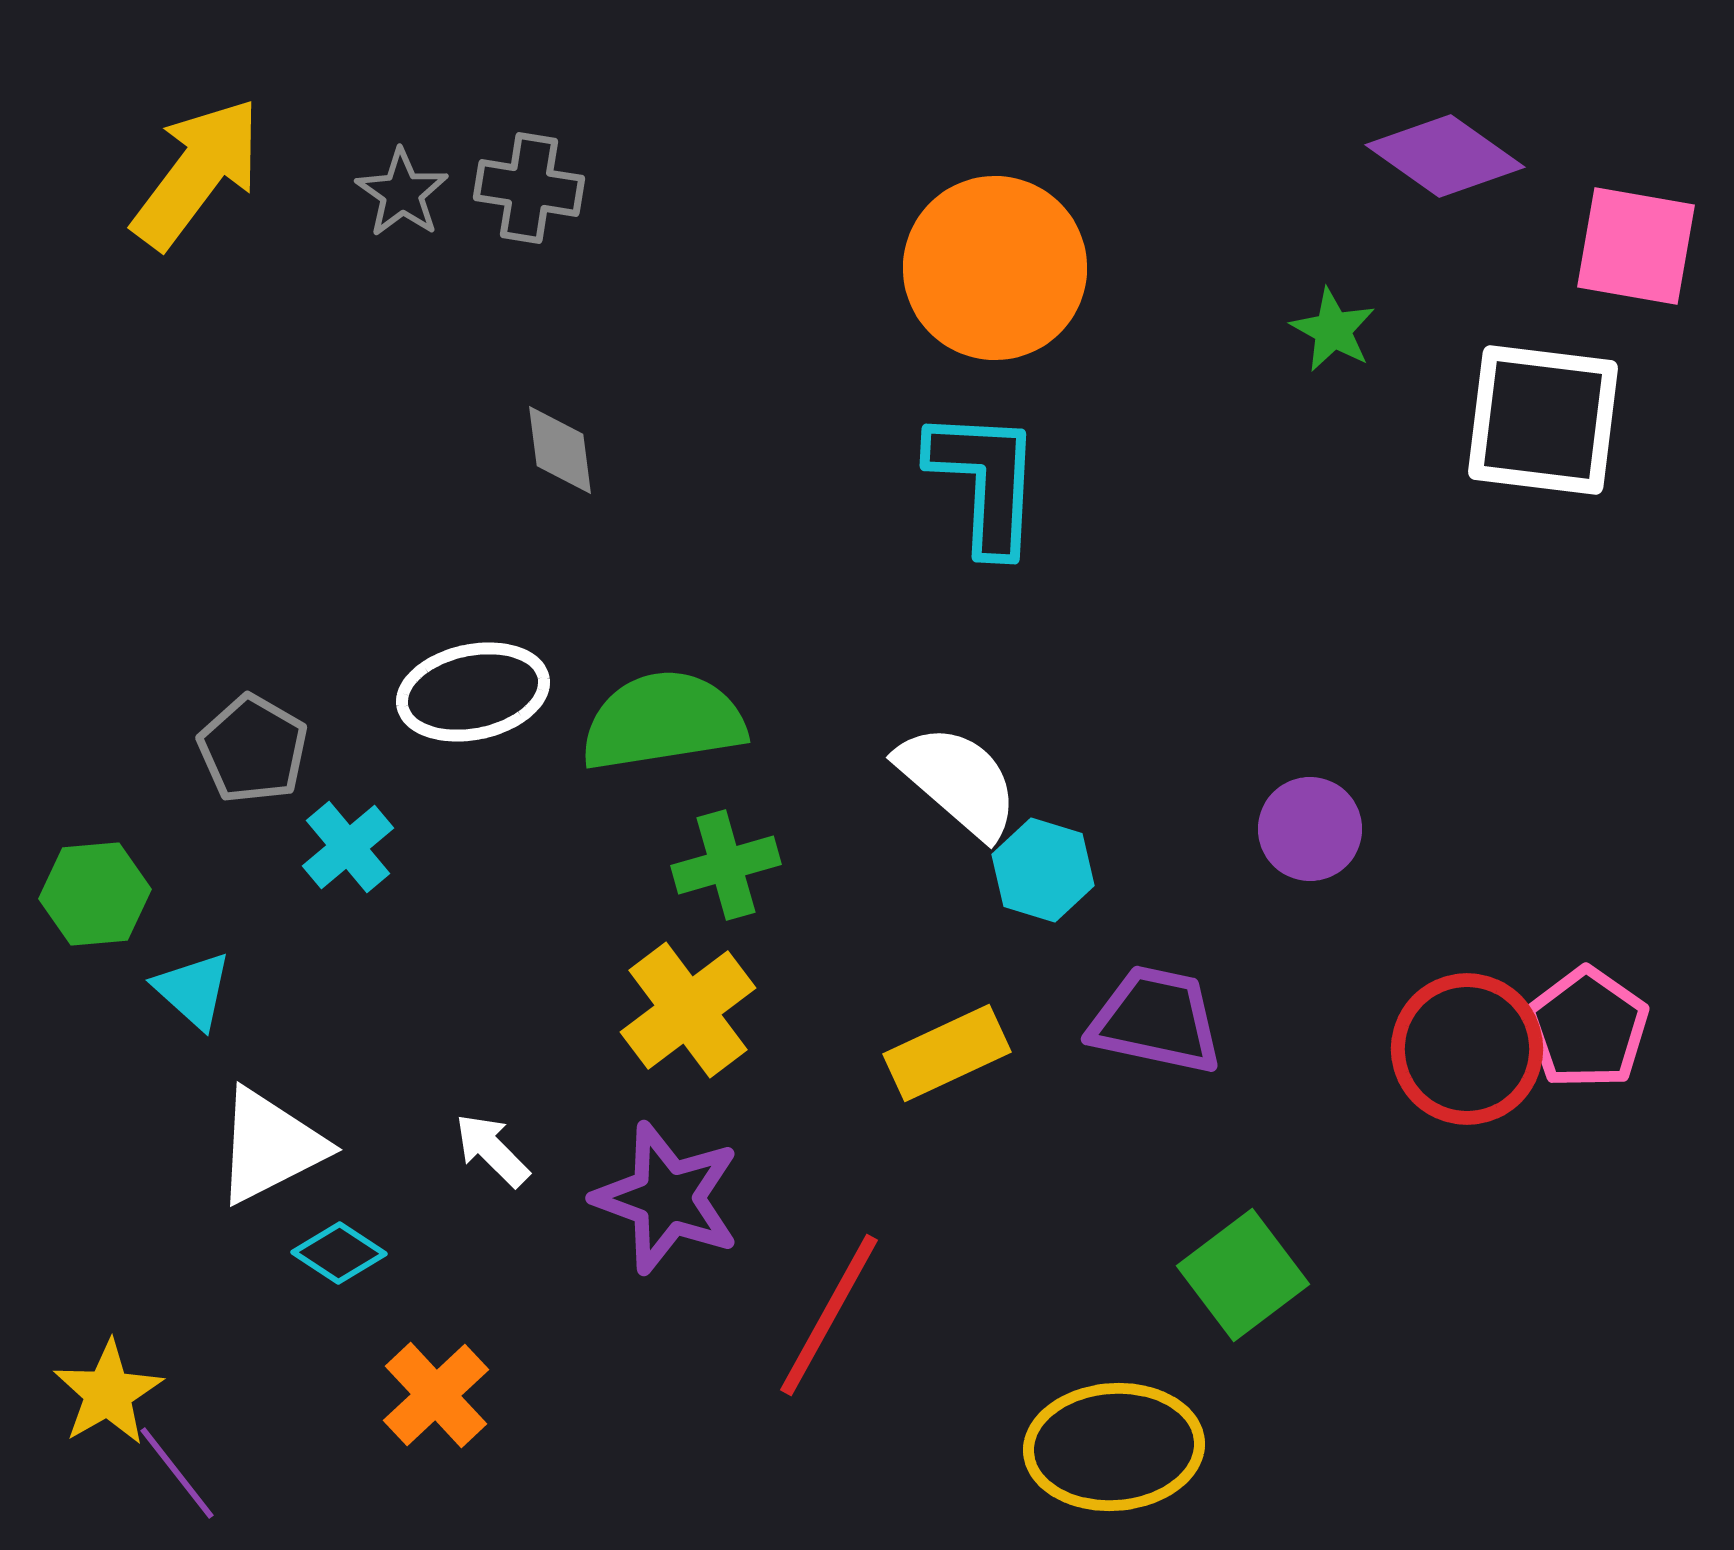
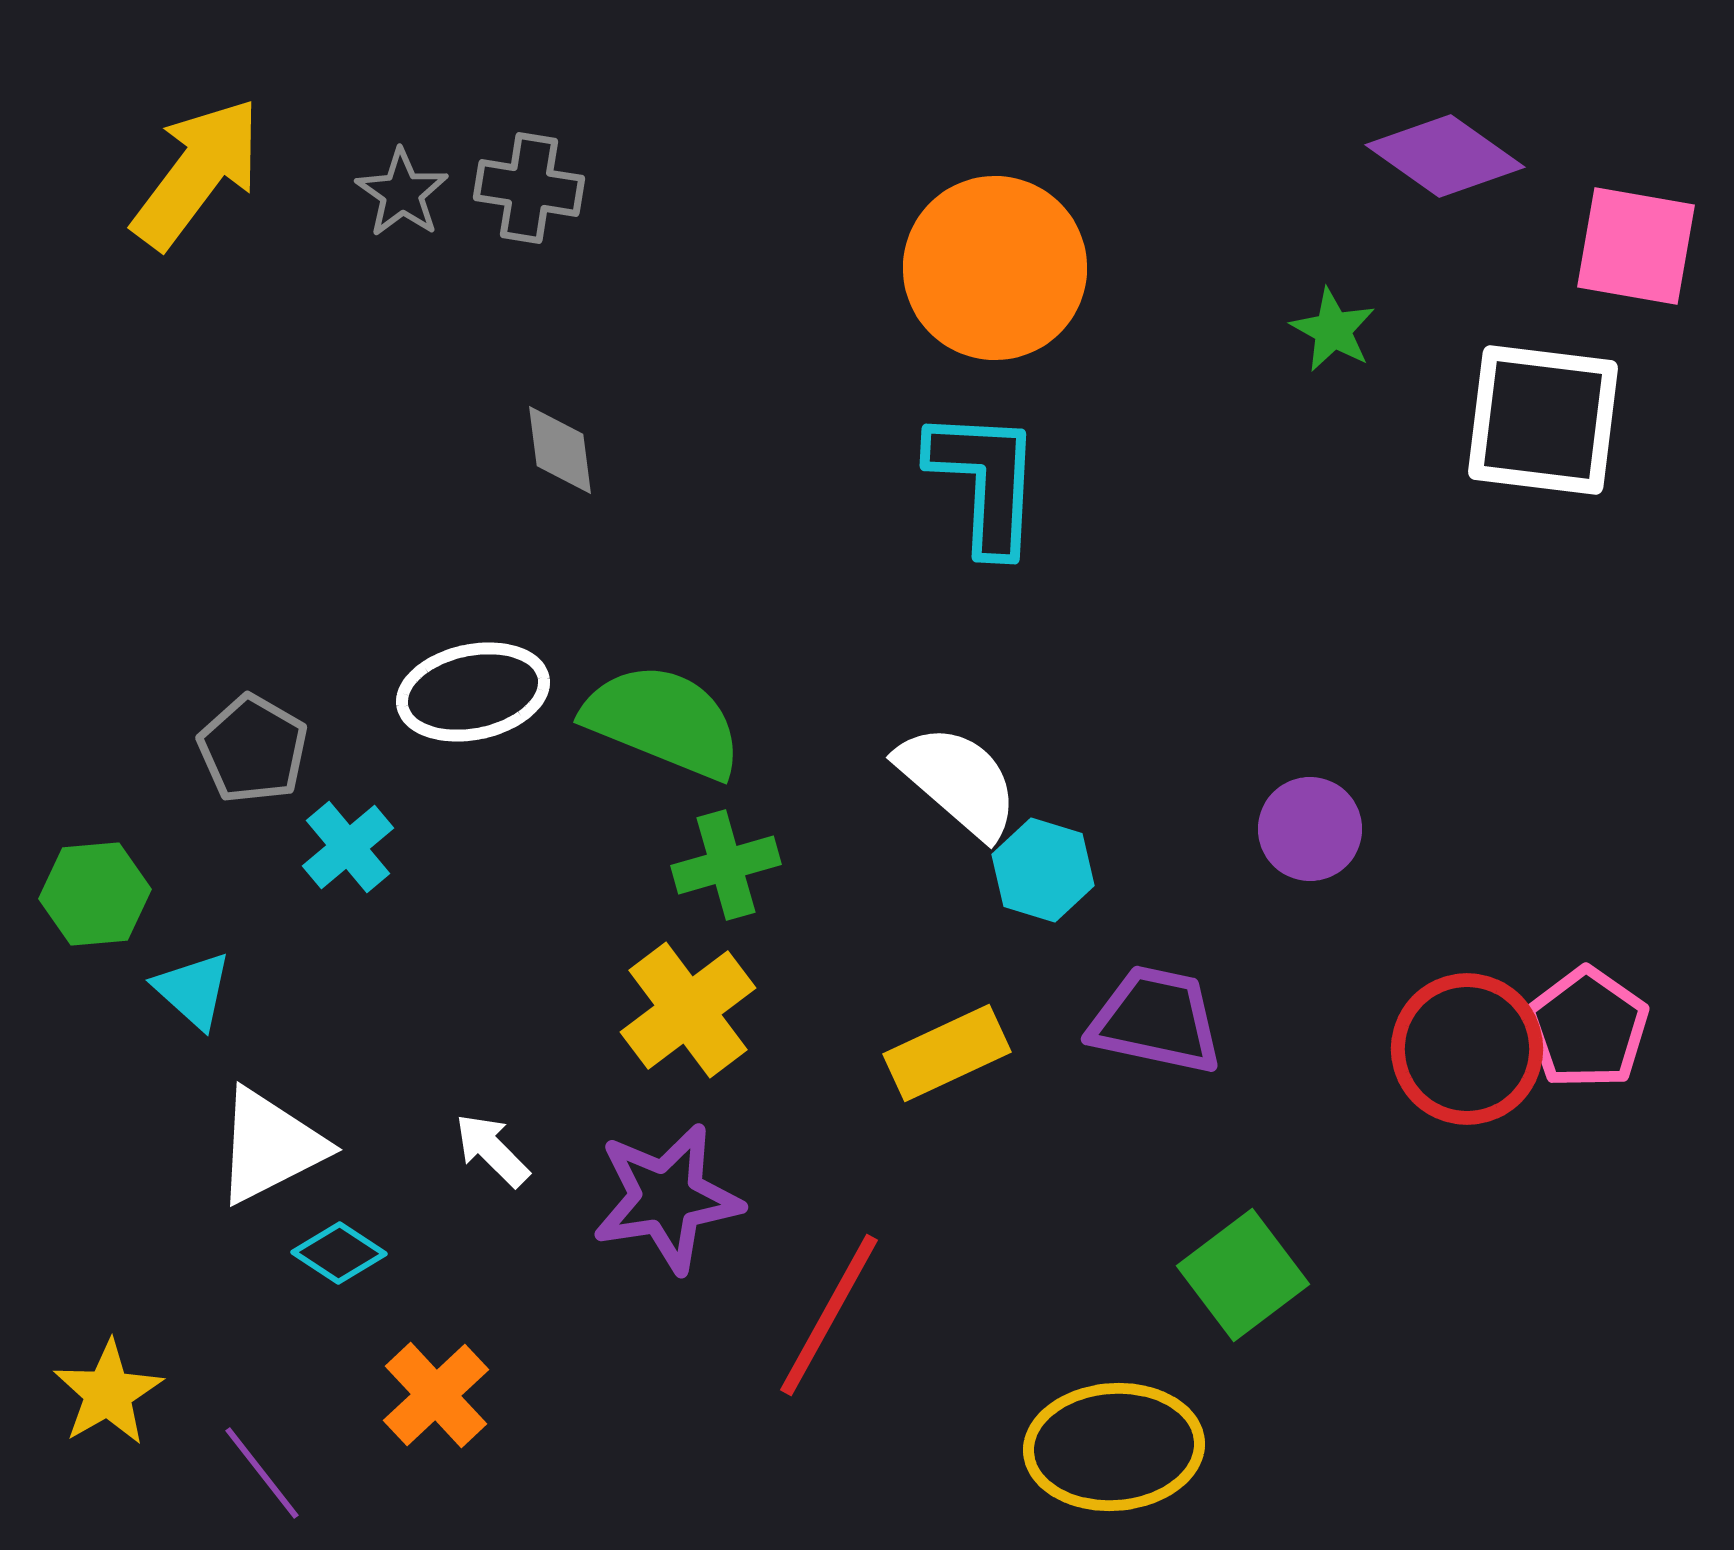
green semicircle: rotated 31 degrees clockwise
purple star: rotated 29 degrees counterclockwise
purple line: moved 85 px right
